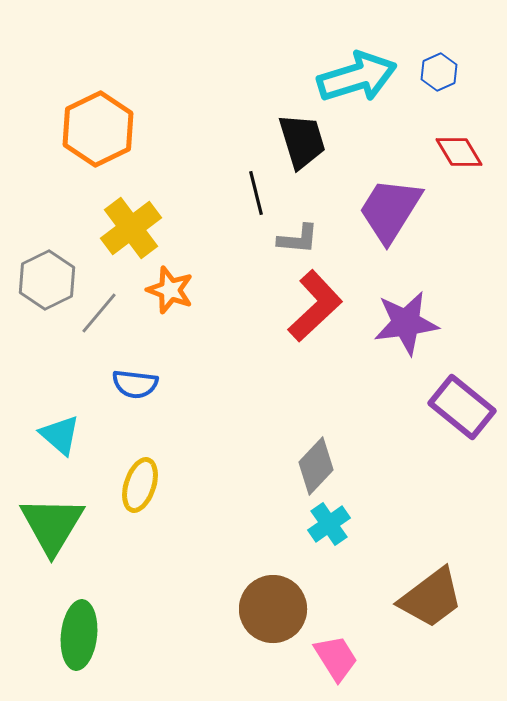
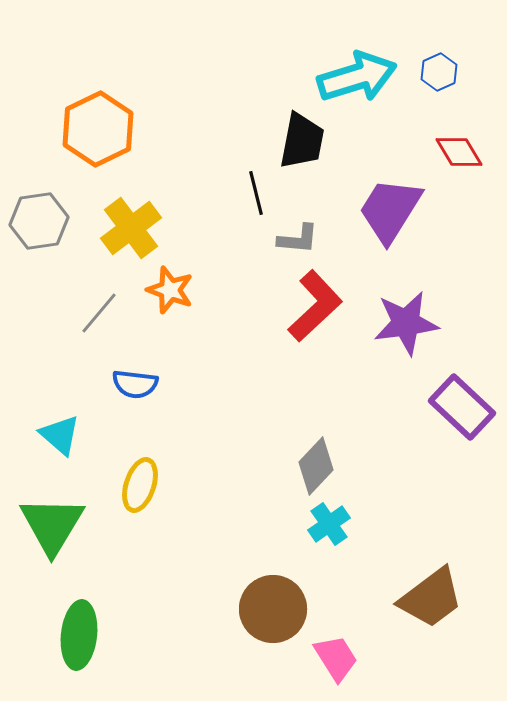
black trapezoid: rotated 28 degrees clockwise
gray hexagon: moved 8 px left, 59 px up; rotated 18 degrees clockwise
purple rectangle: rotated 4 degrees clockwise
